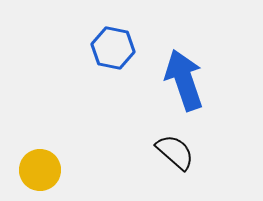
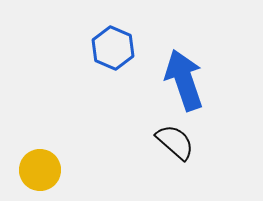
blue hexagon: rotated 12 degrees clockwise
black semicircle: moved 10 px up
